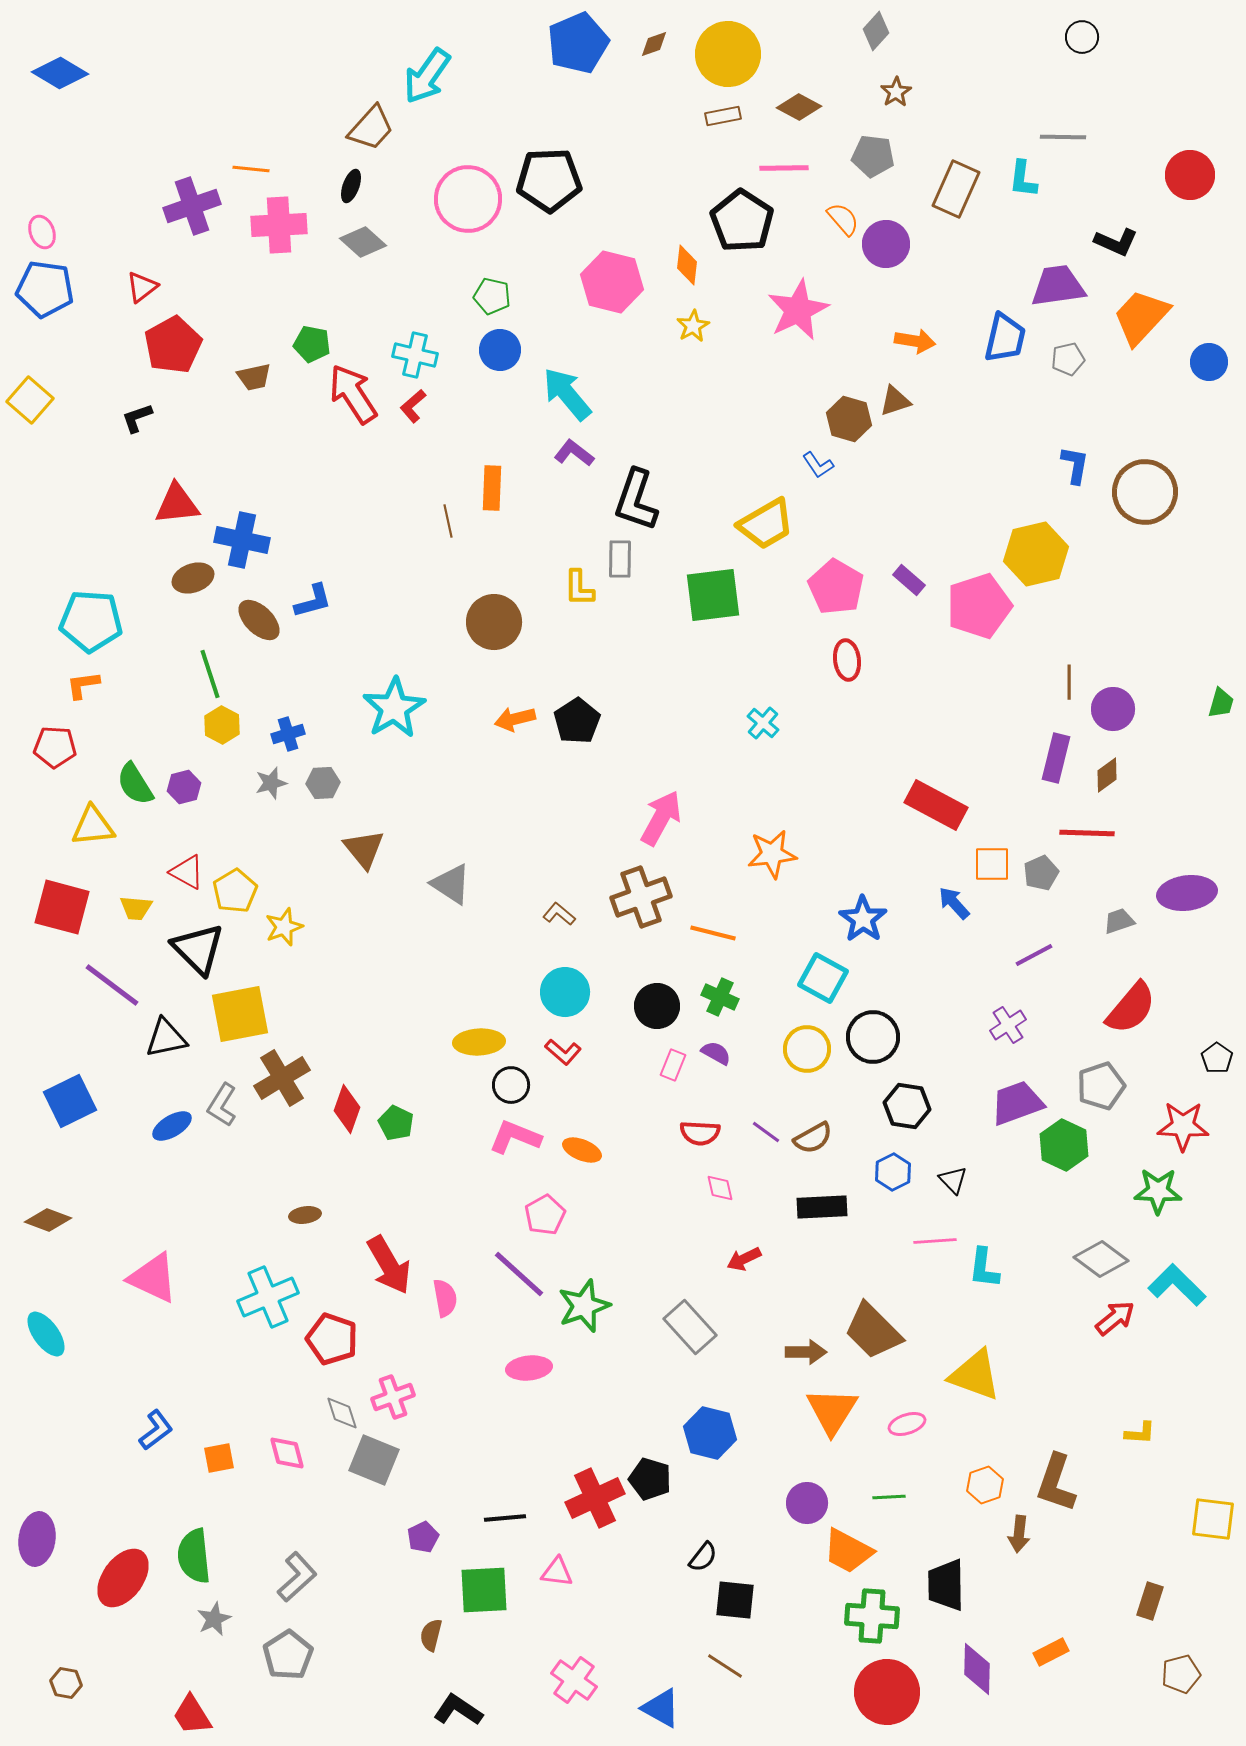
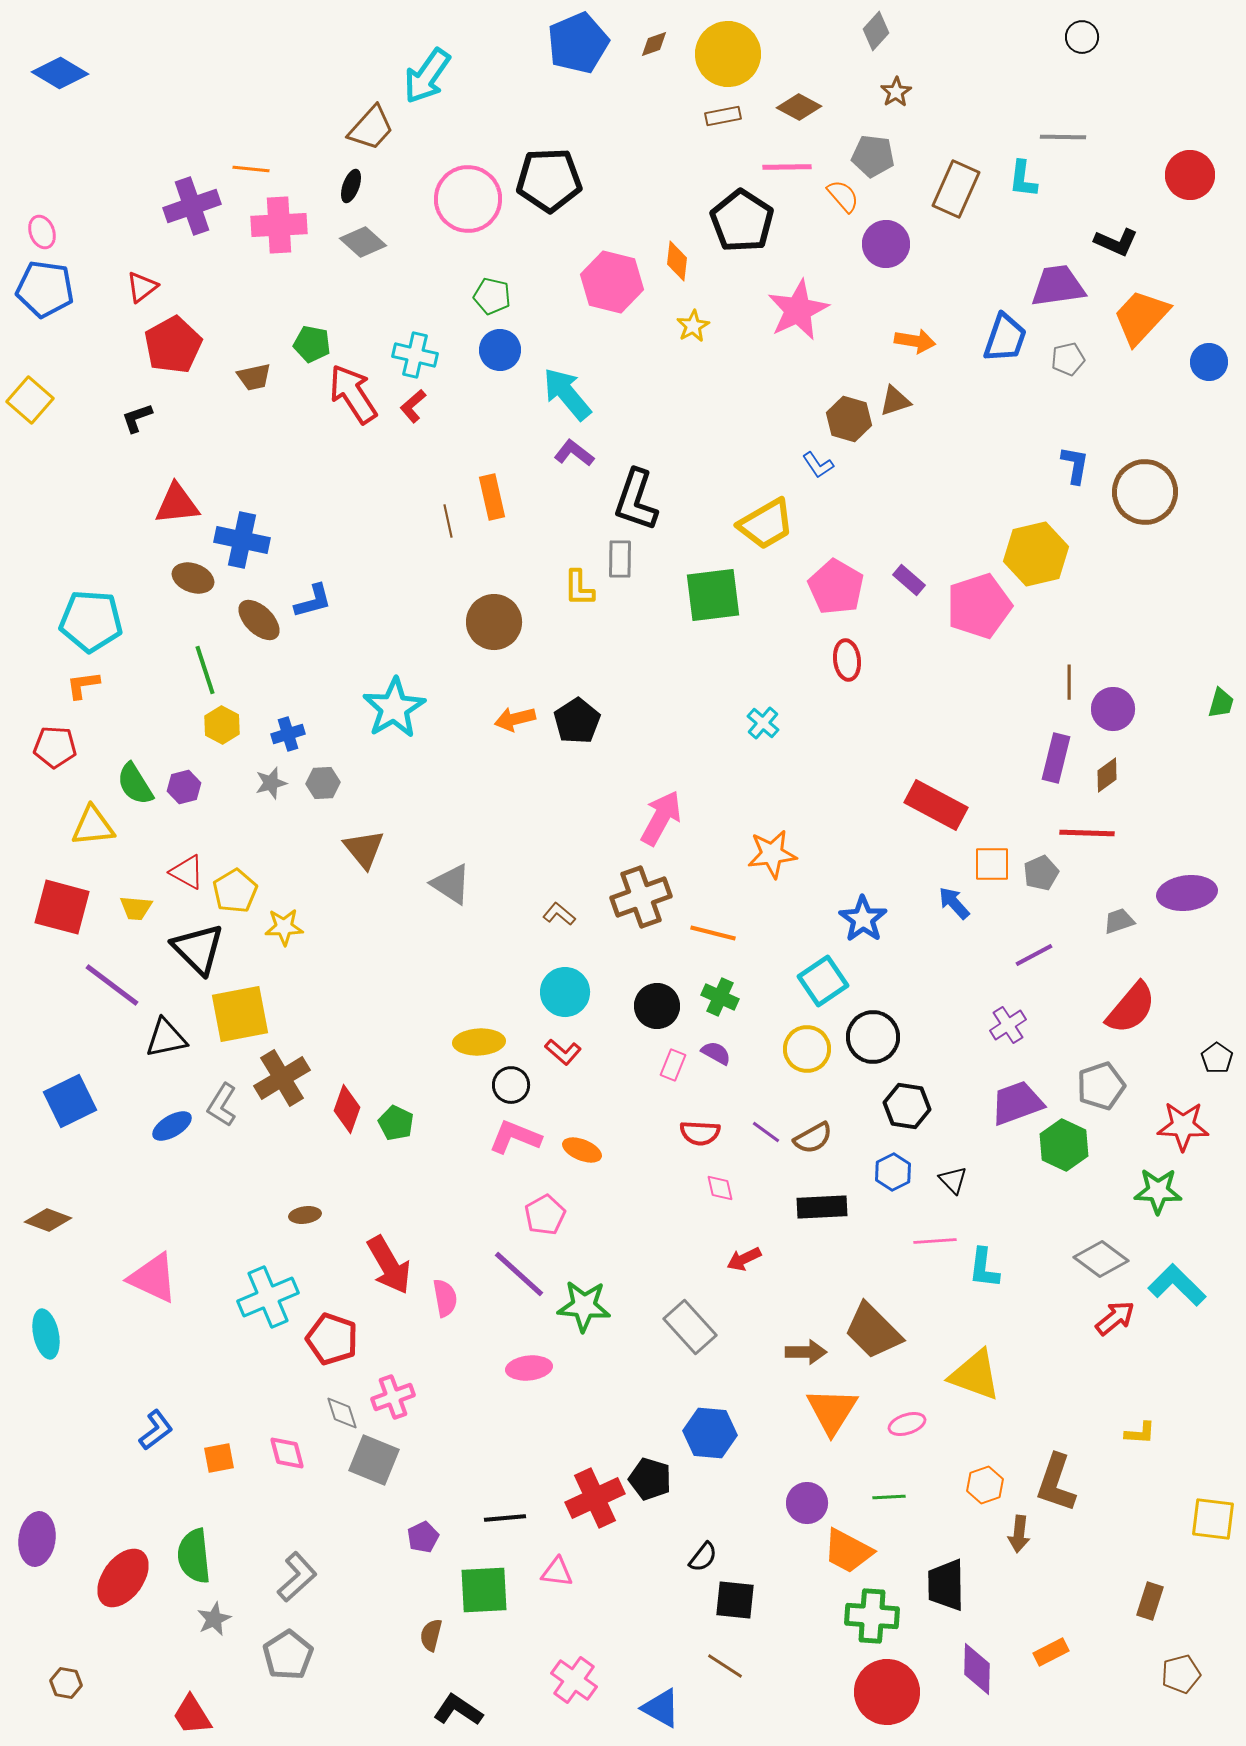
pink line at (784, 168): moved 3 px right, 1 px up
orange semicircle at (843, 219): moved 23 px up
orange diamond at (687, 265): moved 10 px left, 4 px up
blue trapezoid at (1005, 338): rotated 6 degrees clockwise
orange rectangle at (492, 488): moved 9 px down; rotated 15 degrees counterclockwise
brown ellipse at (193, 578): rotated 39 degrees clockwise
green line at (210, 674): moved 5 px left, 4 px up
yellow star at (284, 927): rotated 18 degrees clockwise
cyan square at (823, 978): moved 3 px down; rotated 27 degrees clockwise
green star at (584, 1306): rotated 24 degrees clockwise
cyan ellipse at (46, 1334): rotated 24 degrees clockwise
blue hexagon at (710, 1433): rotated 9 degrees counterclockwise
